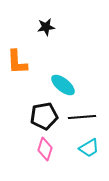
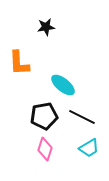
orange L-shape: moved 2 px right, 1 px down
black line: rotated 32 degrees clockwise
